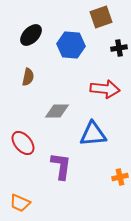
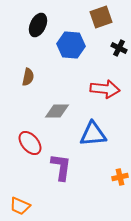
black ellipse: moved 7 px right, 10 px up; rotated 20 degrees counterclockwise
black cross: rotated 35 degrees clockwise
red ellipse: moved 7 px right
purple L-shape: moved 1 px down
orange trapezoid: moved 3 px down
